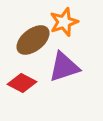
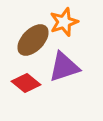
brown ellipse: rotated 8 degrees counterclockwise
red diamond: moved 4 px right; rotated 12 degrees clockwise
